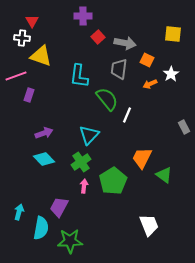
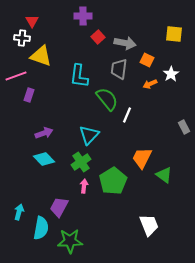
yellow square: moved 1 px right
